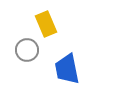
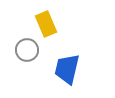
blue trapezoid: rotated 24 degrees clockwise
